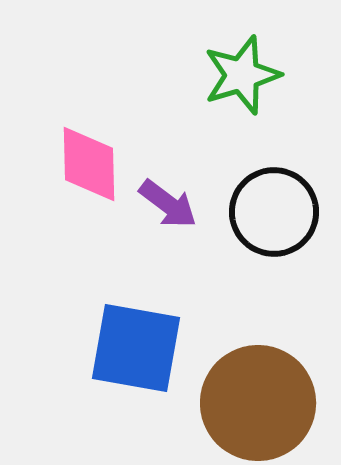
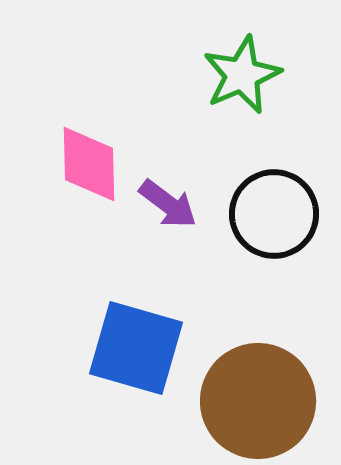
green star: rotated 6 degrees counterclockwise
black circle: moved 2 px down
blue square: rotated 6 degrees clockwise
brown circle: moved 2 px up
